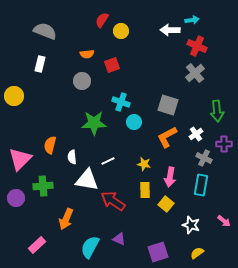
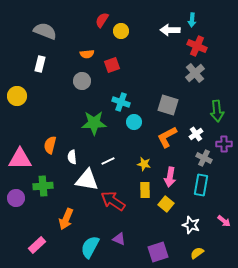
cyan arrow at (192, 20): rotated 104 degrees clockwise
yellow circle at (14, 96): moved 3 px right
pink triangle at (20, 159): rotated 45 degrees clockwise
